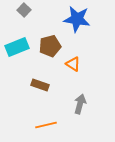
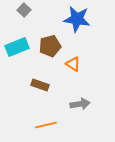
gray arrow: rotated 66 degrees clockwise
